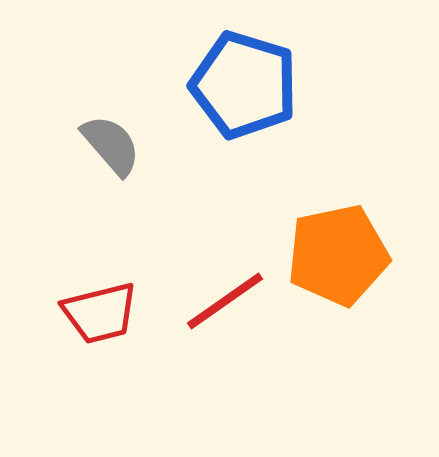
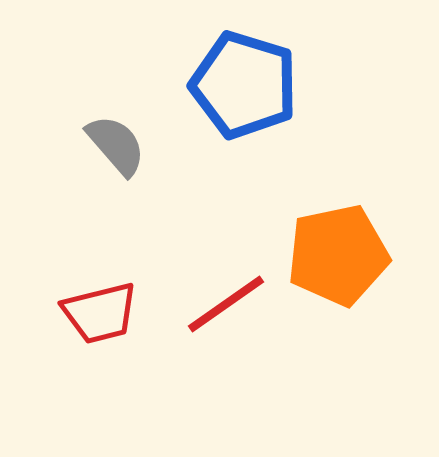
gray semicircle: moved 5 px right
red line: moved 1 px right, 3 px down
